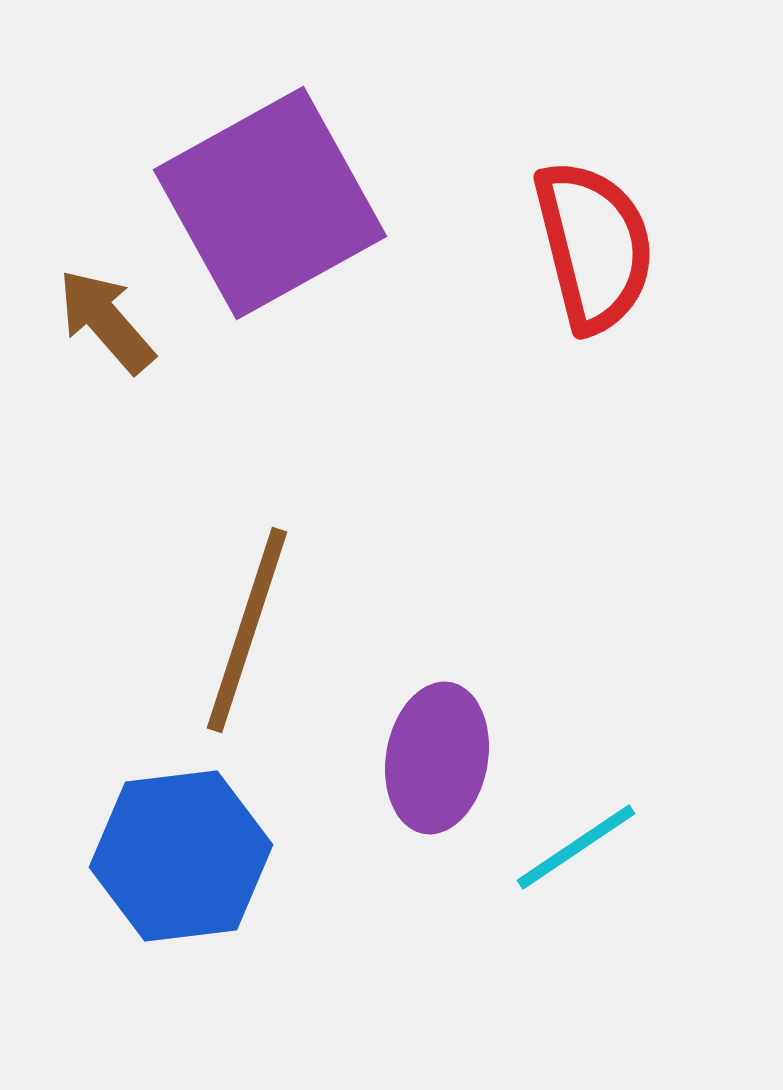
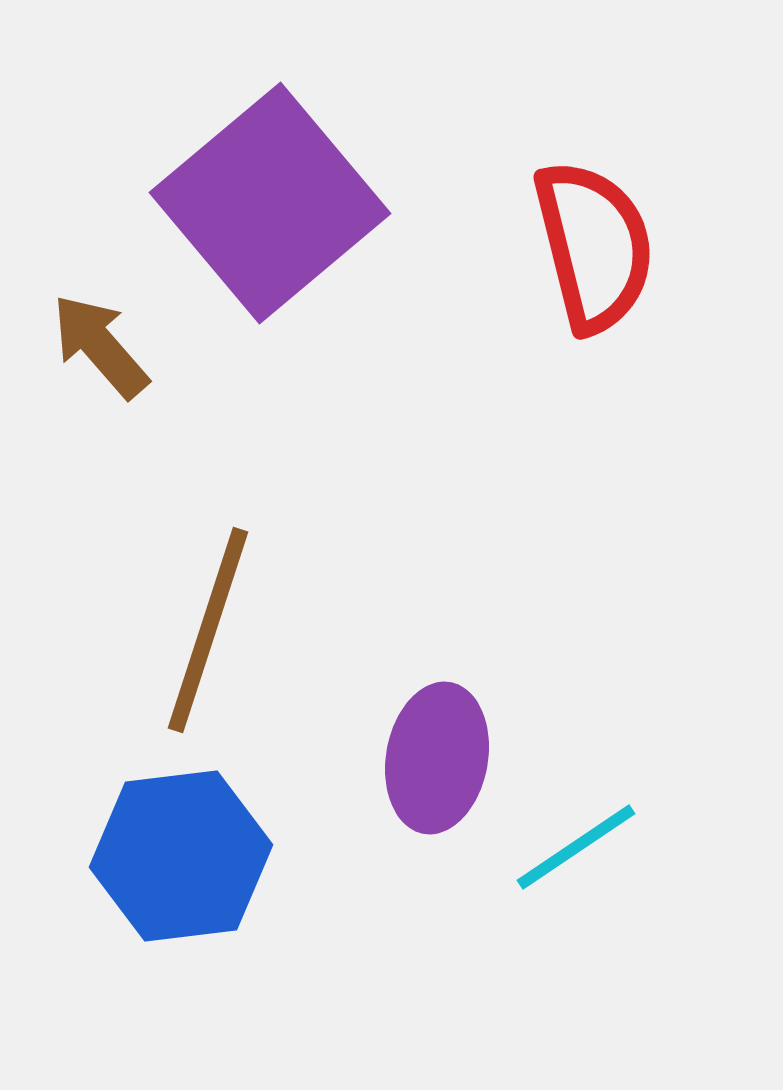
purple square: rotated 11 degrees counterclockwise
brown arrow: moved 6 px left, 25 px down
brown line: moved 39 px left
